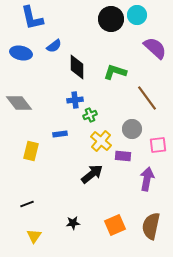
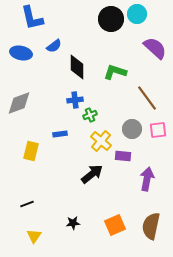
cyan circle: moved 1 px up
gray diamond: rotated 72 degrees counterclockwise
pink square: moved 15 px up
